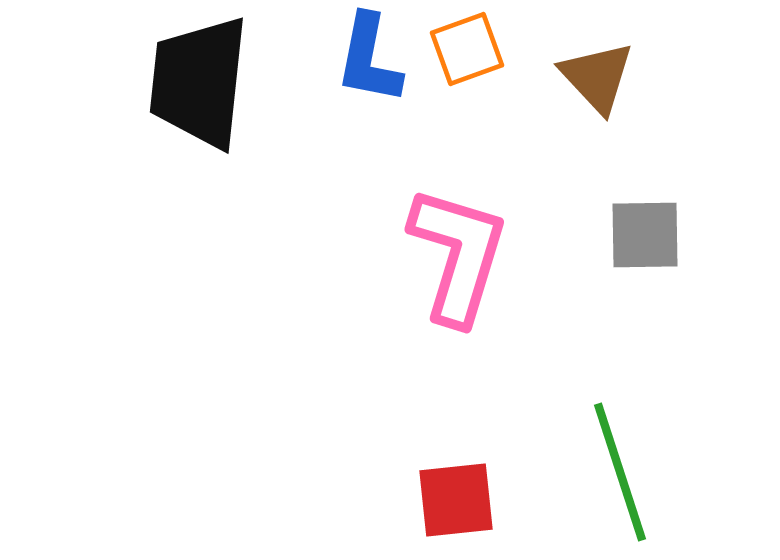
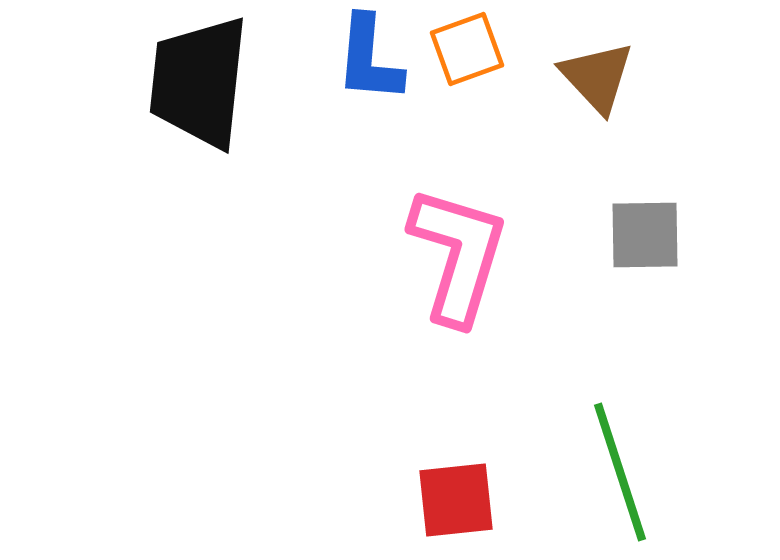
blue L-shape: rotated 6 degrees counterclockwise
